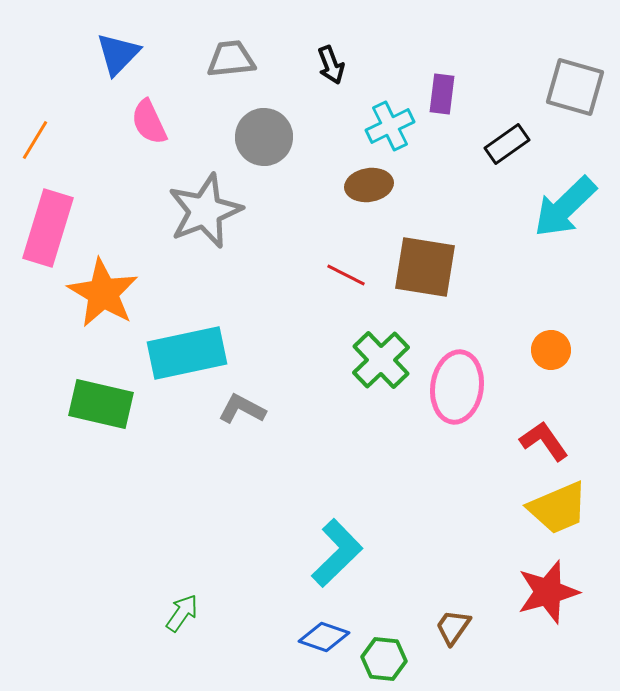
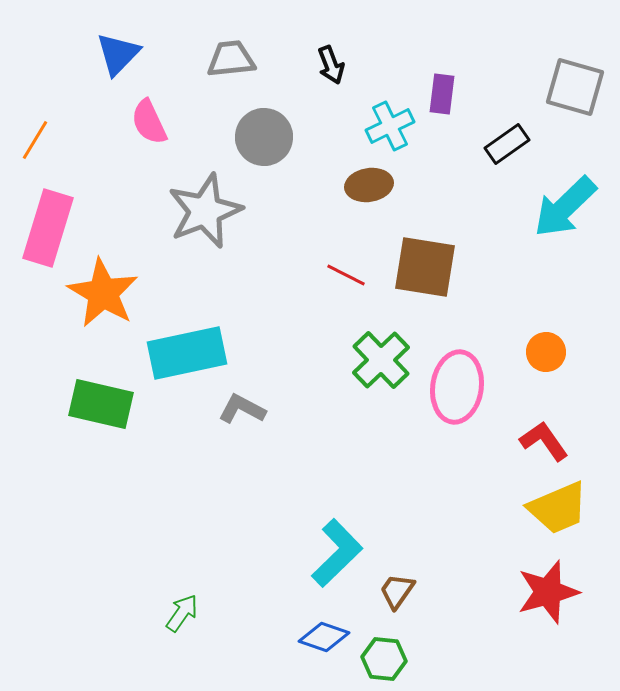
orange circle: moved 5 px left, 2 px down
brown trapezoid: moved 56 px left, 36 px up
